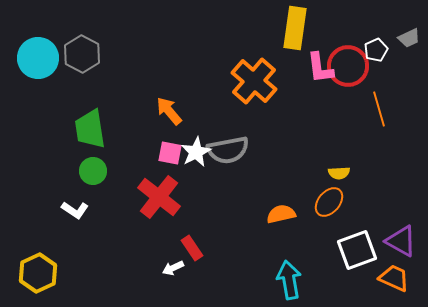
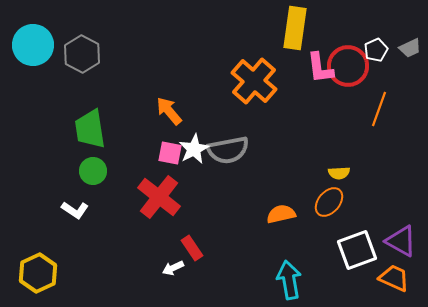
gray trapezoid: moved 1 px right, 10 px down
cyan circle: moved 5 px left, 13 px up
orange line: rotated 36 degrees clockwise
white star: moved 2 px left, 3 px up
